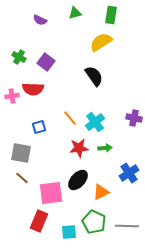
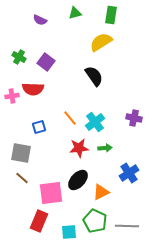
green pentagon: moved 1 px right, 1 px up
